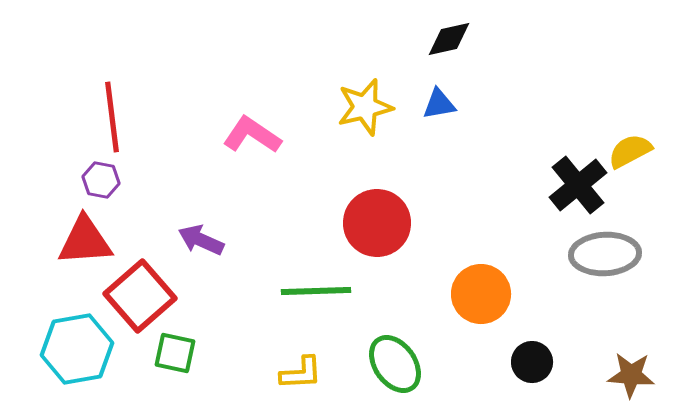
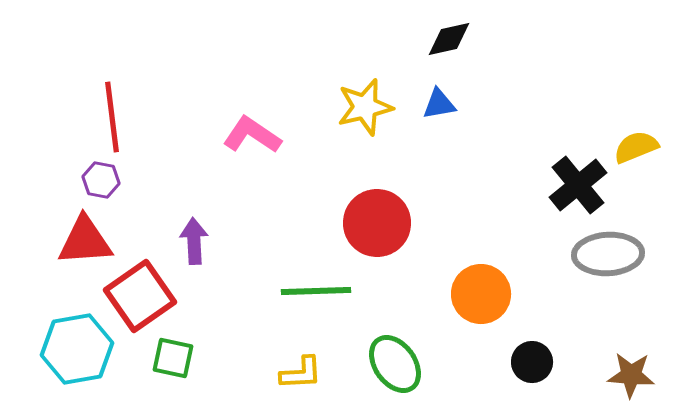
yellow semicircle: moved 6 px right, 4 px up; rotated 6 degrees clockwise
purple arrow: moved 7 px left, 1 px down; rotated 63 degrees clockwise
gray ellipse: moved 3 px right
red square: rotated 6 degrees clockwise
green square: moved 2 px left, 5 px down
